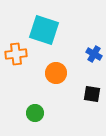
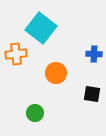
cyan square: moved 3 px left, 2 px up; rotated 20 degrees clockwise
blue cross: rotated 28 degrees counterclockwise
